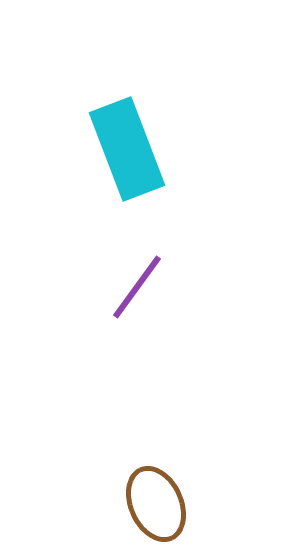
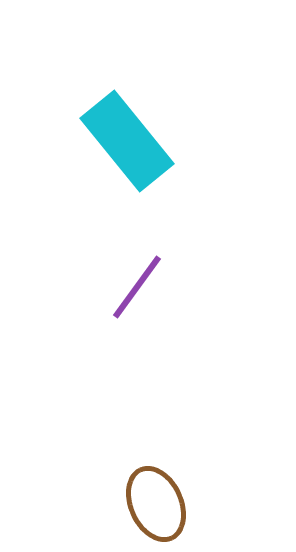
cyan rectangle: moved 8 px up; rotated 18 degrees counterclockwise
